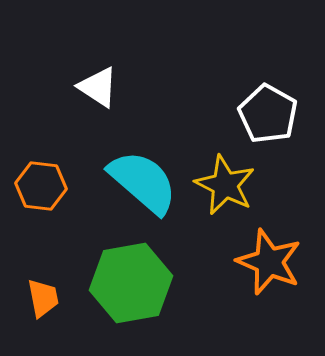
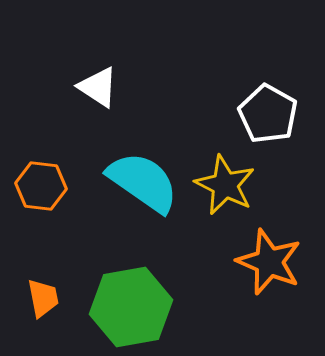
cyan semicircle: rotated 6 degrees counterclockwise
green hexagon: moved 24 px down
